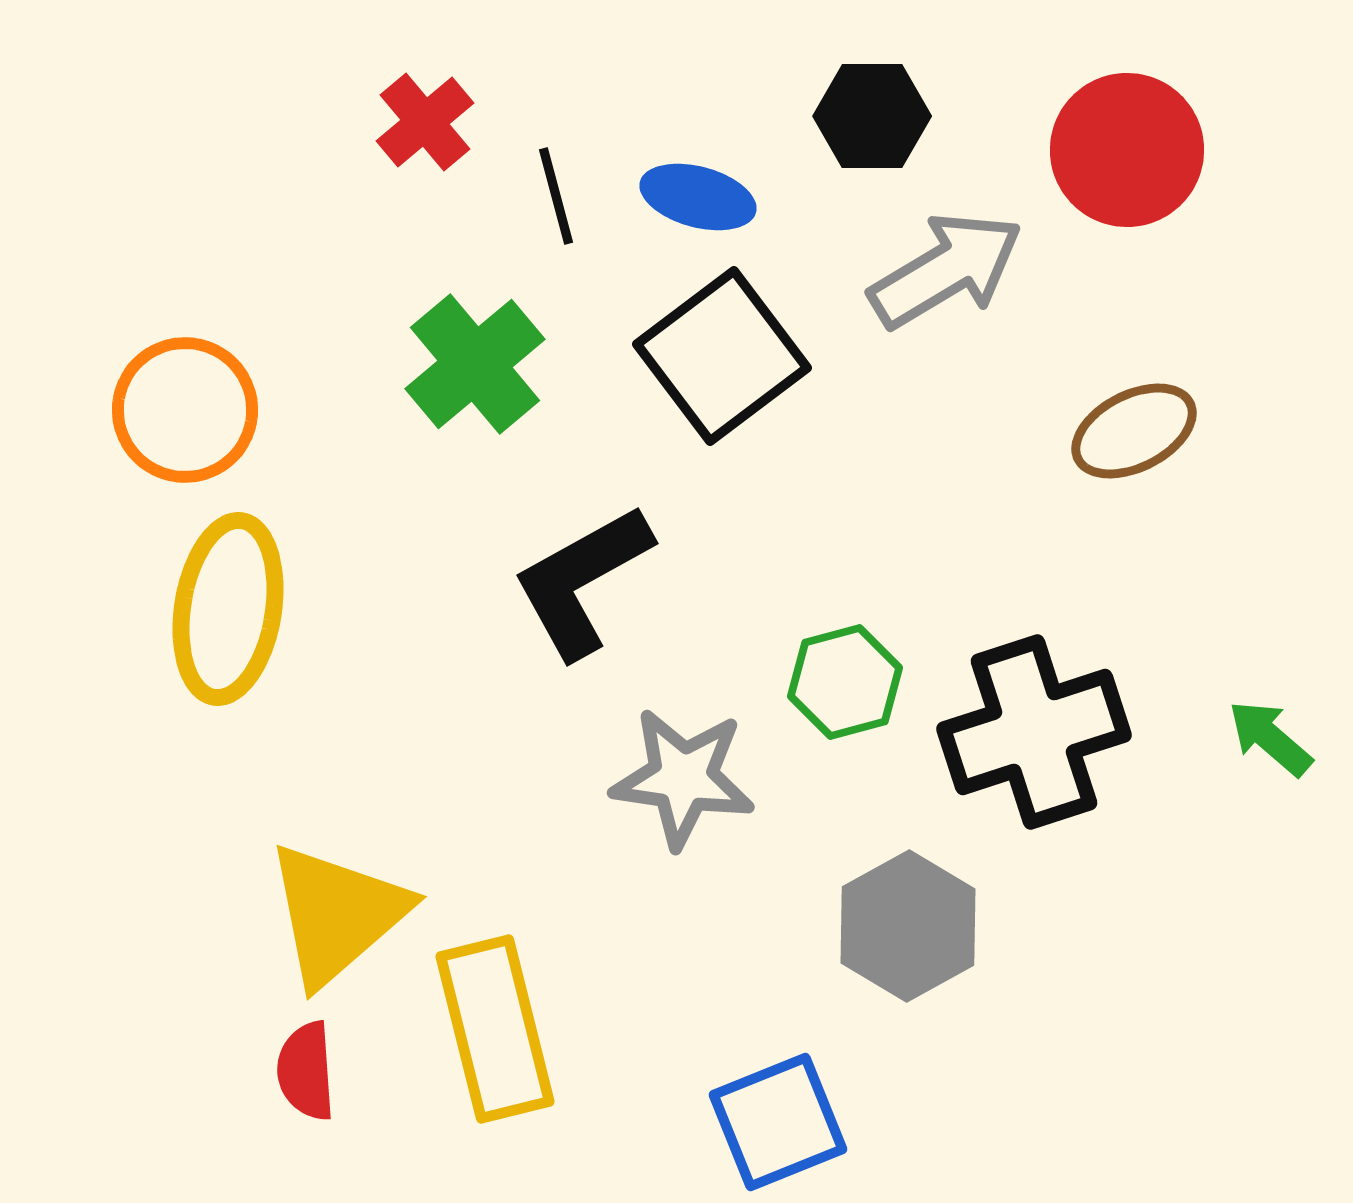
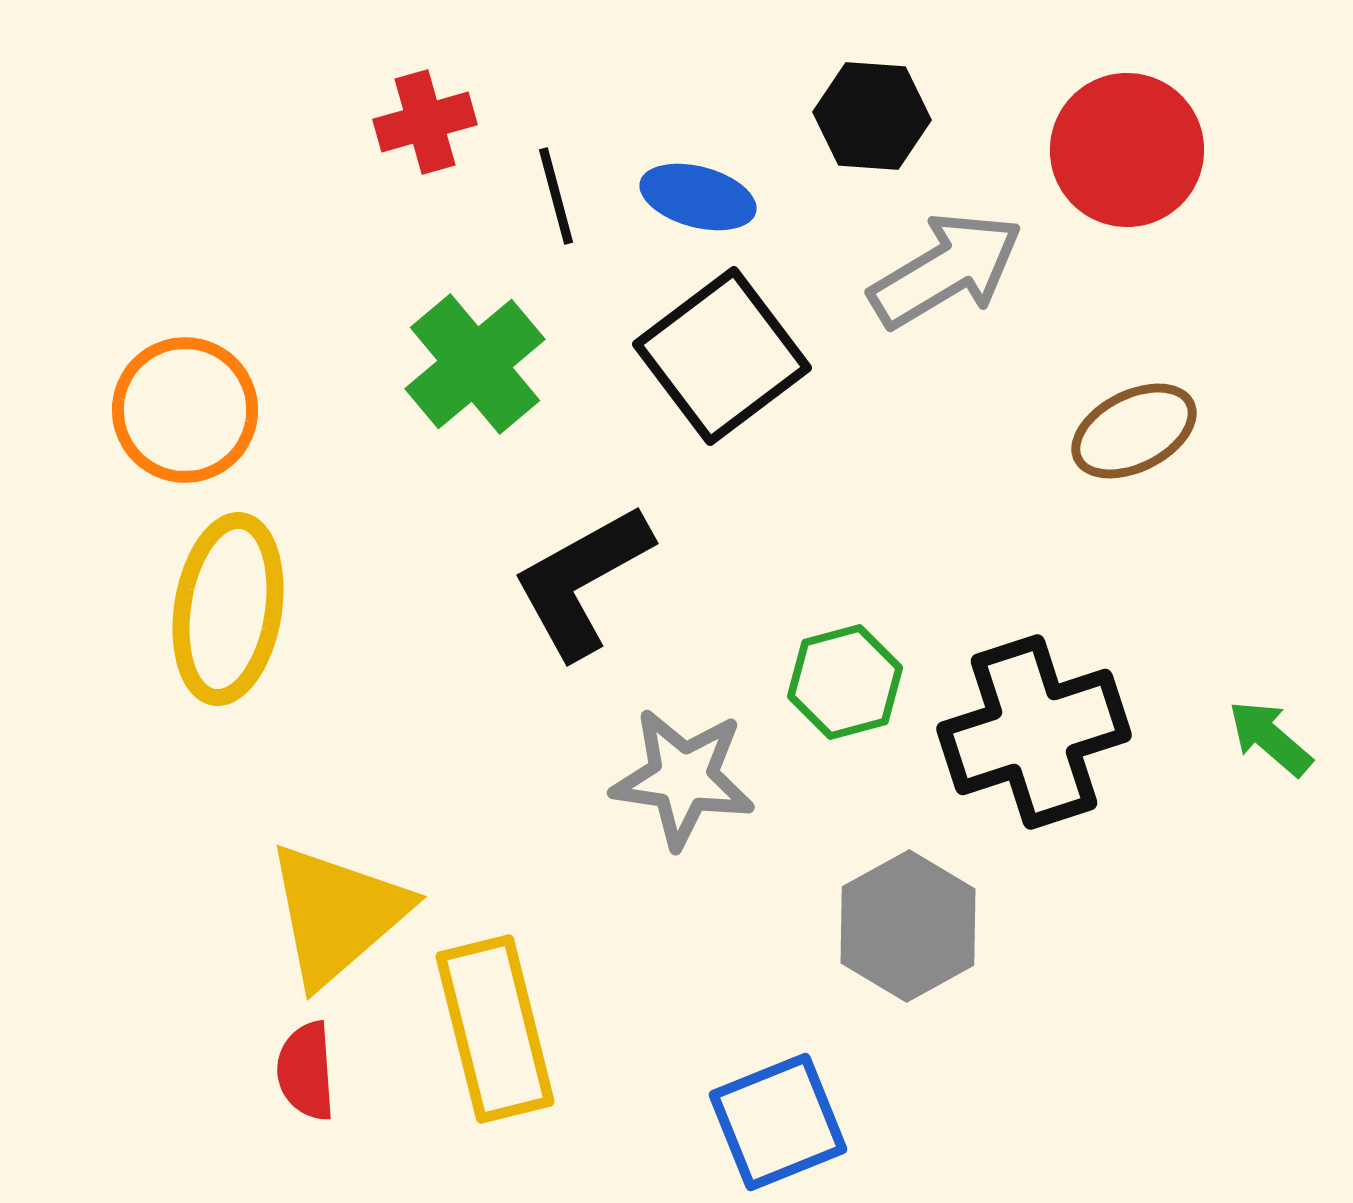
black hexagon: rotated 4 degrees clockwise
red cross: rotated 24 degrees clockwise
